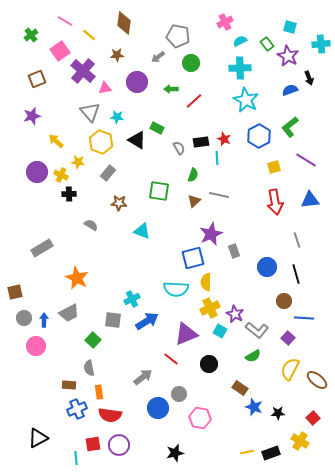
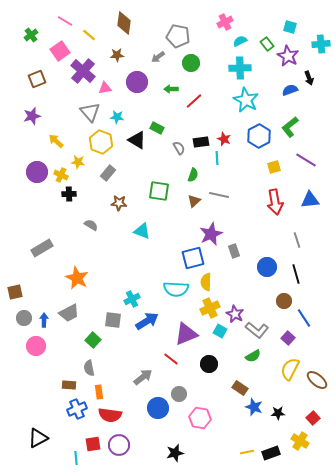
blue line at (304, 318): rotated 54 degrees clockwise
